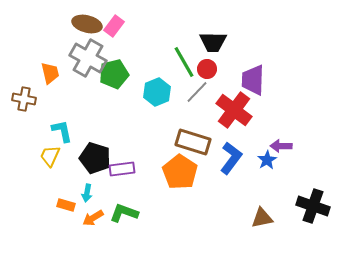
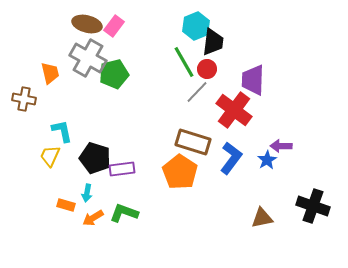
black trapezoid: rotated 84 degrees counterclockwise
cyan hexagon: moved 39 px right, 66 px up
